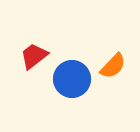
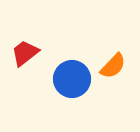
red trapezoid: moved 9 px left, 3 px up
